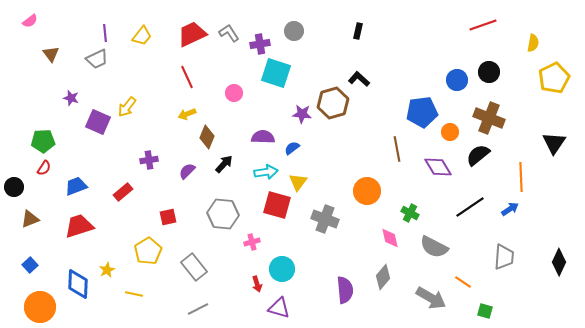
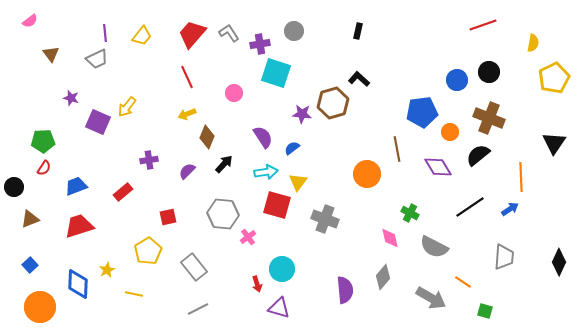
red trapezoid at (192, 34): rotated 24 degrees counterclockwise
purple semicircle at (263, 137): rotated 55 degrees clockwise
orange circle at (367, 191): moved 17 px up
pink cross at (252, 242): moved 4 px left, 5 px up; rotated 21 degrees counterclockwise
